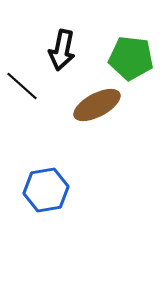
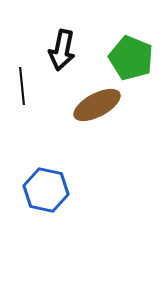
green pentagon: rotated 15 degrees clockwise
black line: rotated 42 degrees clockwise
blue hexagon: rotated 21 degrees clockwise
